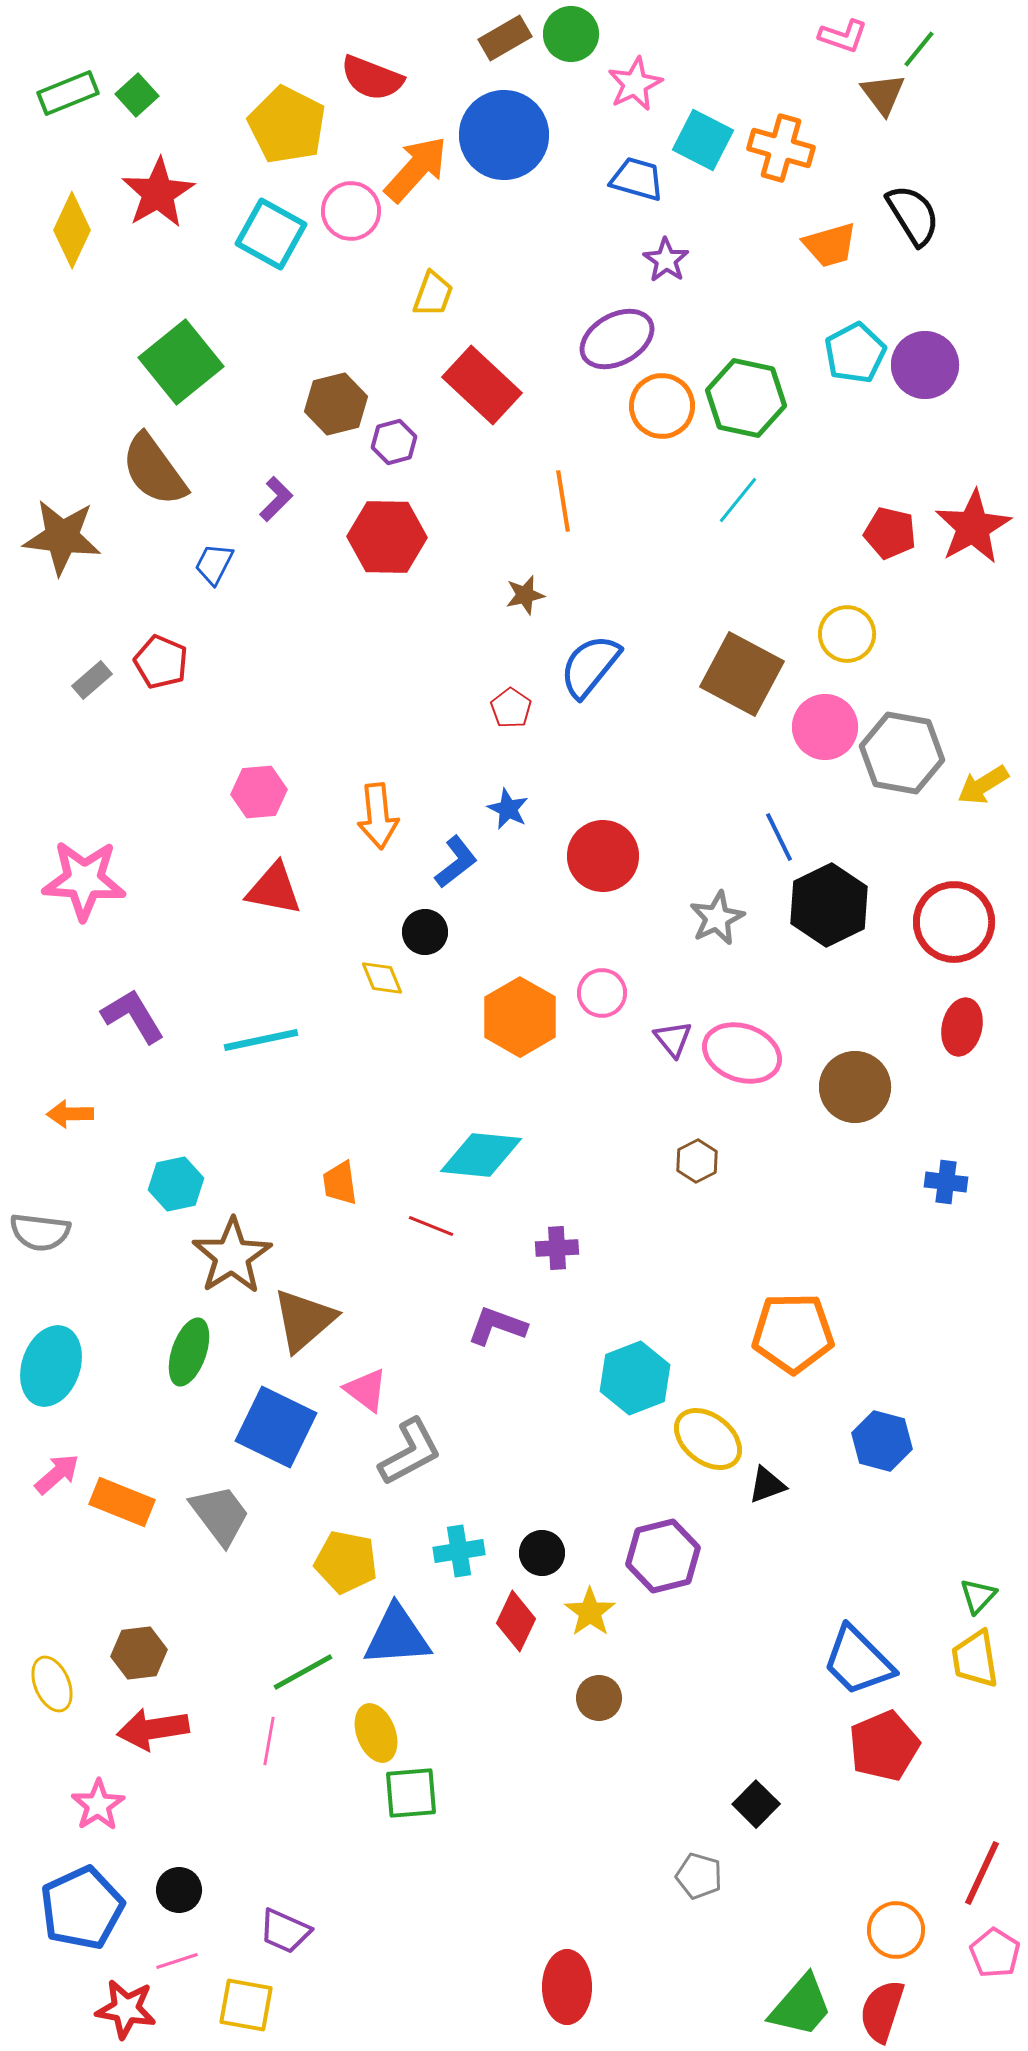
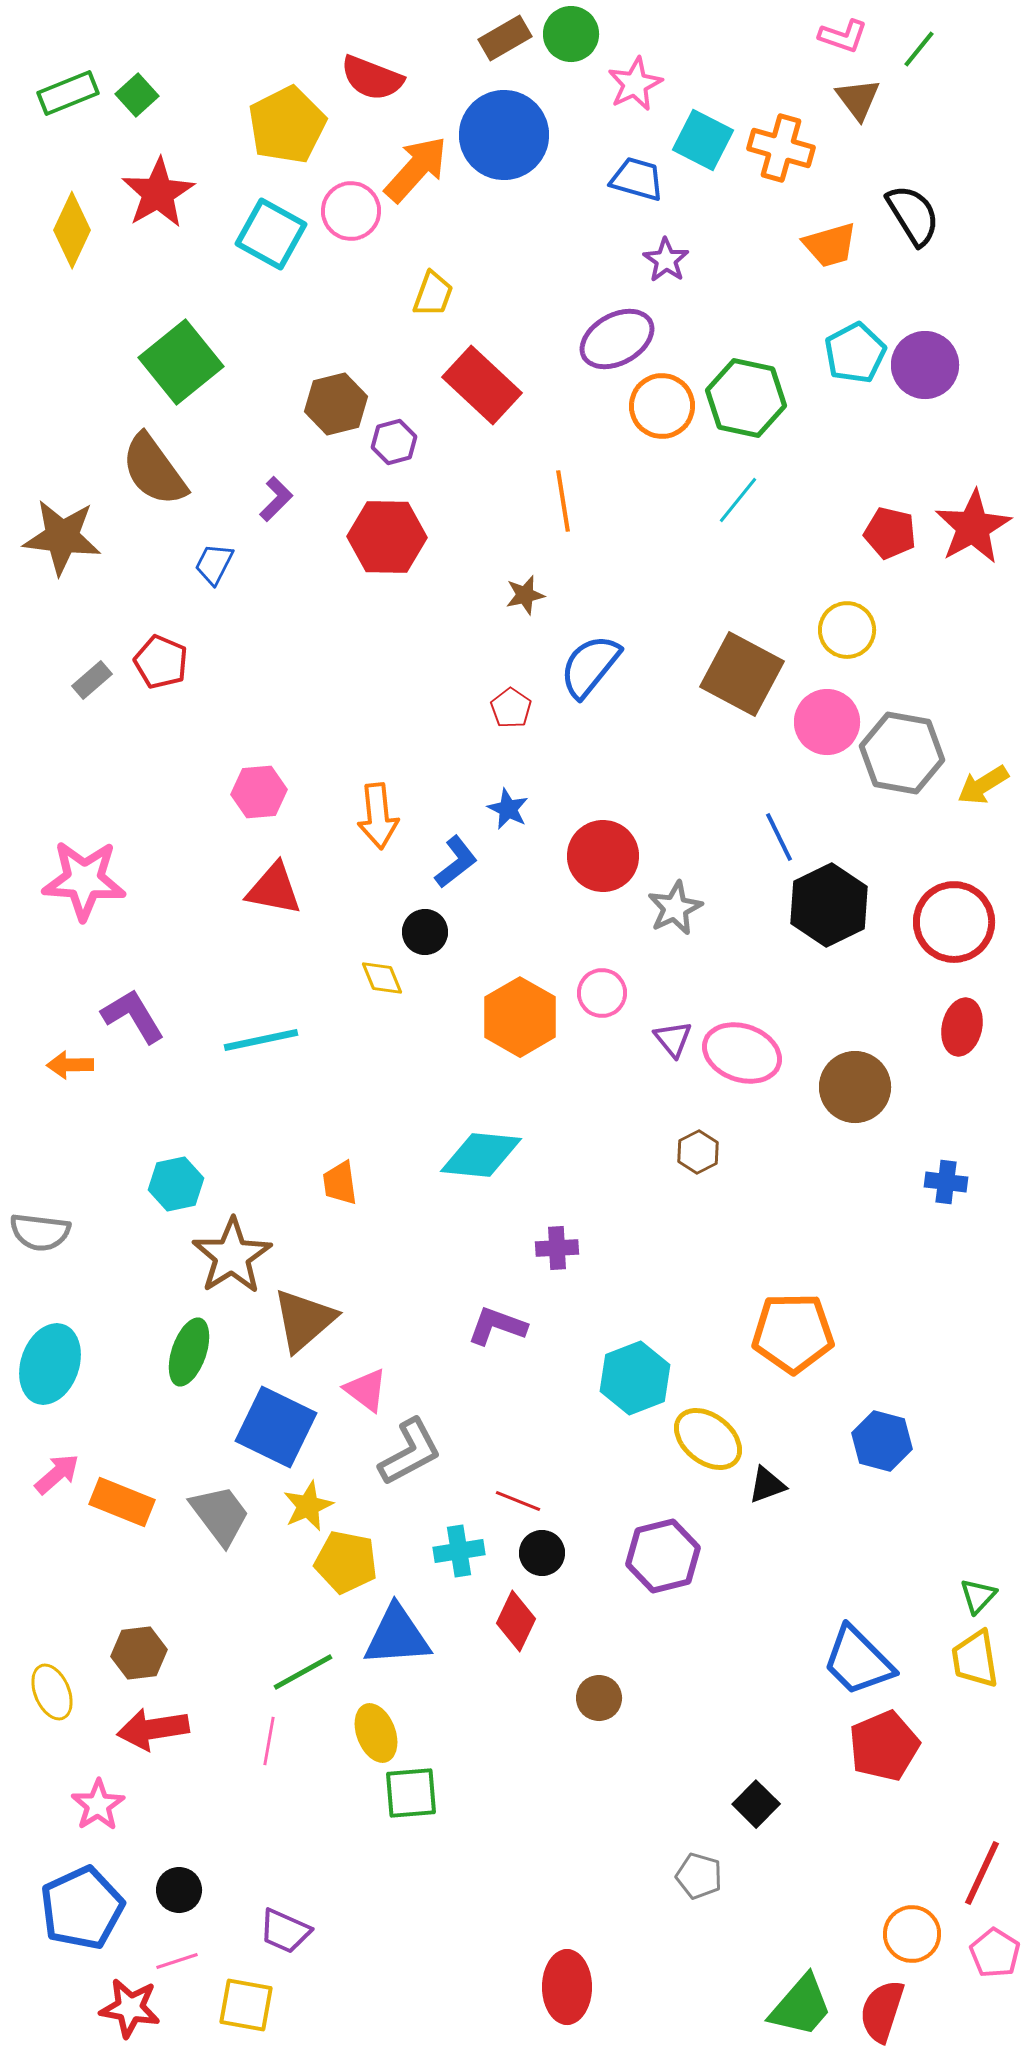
brown triangle at (883, 94): moved 25 px left, 5 px down
yellow pentagon at (287, 125): rotated 18 degrees clockwise
yellow circle at (847, 634): moved 4 px up
pink circle at (825, 727): moved 2 px right, 5 px up
gray star at (717, 918): moved 42 px left, 10 px up
orange arrow at (70, 1114): moved 49 px up
brown hexagon at (697, 1161): moved 1 px right, 9 px up
red line at (431, 1226): moved 87 px right, 275 px down
cyan ellipse at (51, 1366): moved 1 px left, 2 px up
yellow star at (590, 1612): moved 282 px left, 106 px up; rotated 12 degrees clockwise
yellow ellipse at (52, 1684): moved 8 px down
orange circle at (896, 1930): moved 16 px right, 4 px down
red star at (126, 2009): moved 4 px right, 1 px up
